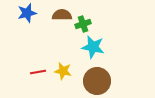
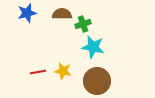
brown semicircle: moved 1 px up
